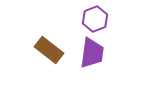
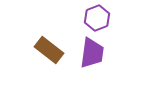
purple hexagon: moved 2 px right, 1 px up
